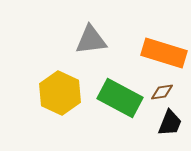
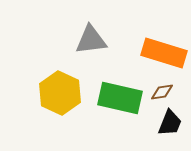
green rectangle: rotated 15 degrees counterclockwise
